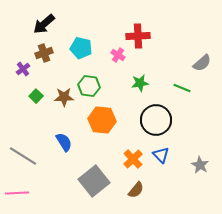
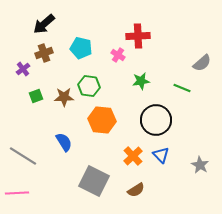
green star: moved 1 px right, 2 px up
green square: rotated 24 degrees clockwise
orange cross: moved 3 px up
gray square: rotated 24 degrees counterclockwise
brown semicircle: rotated 18 degrees clockwise
